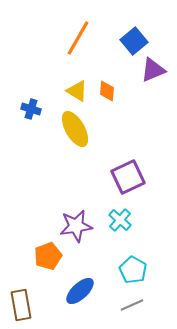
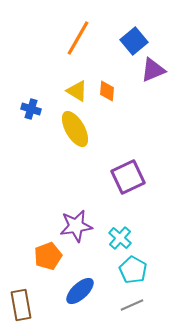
cyan cross: moved 18 px down
